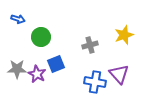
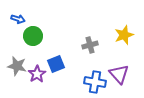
green circle: moved 8 px left, 1 px up
gray star: moved 3 px up; rotated 12 degrees clockwise
purple star: rotated 12 degrees clockwise
